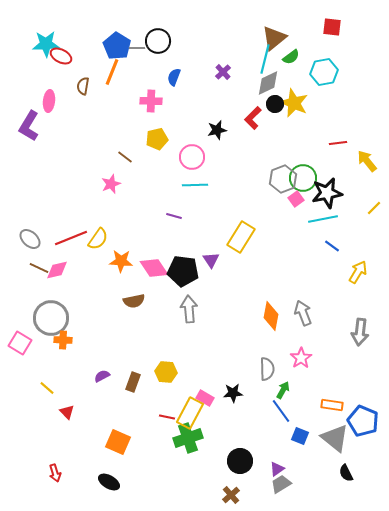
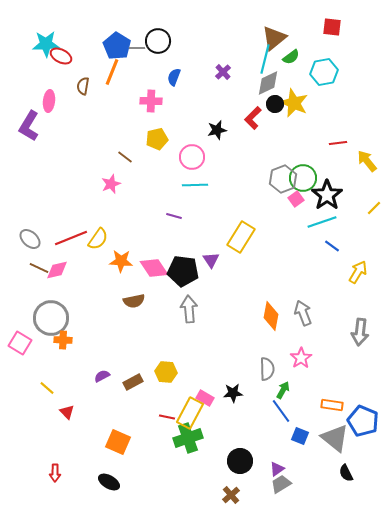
black star at (327, 193): moved 2 px down; rotated 24 degrees counterclockwise
cyan line at (323, 219): moved 1 px left, 3 px down; rotated 8 degrees counterclockwise
brown rectangle at (133, 382): rotated 42 degrees clockwise
red arrow at (55, 473): rotated 18 degrees clockwise
